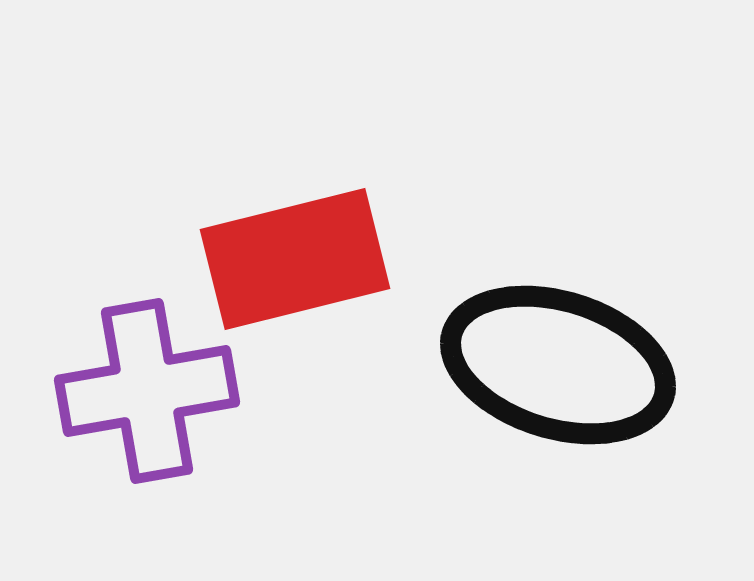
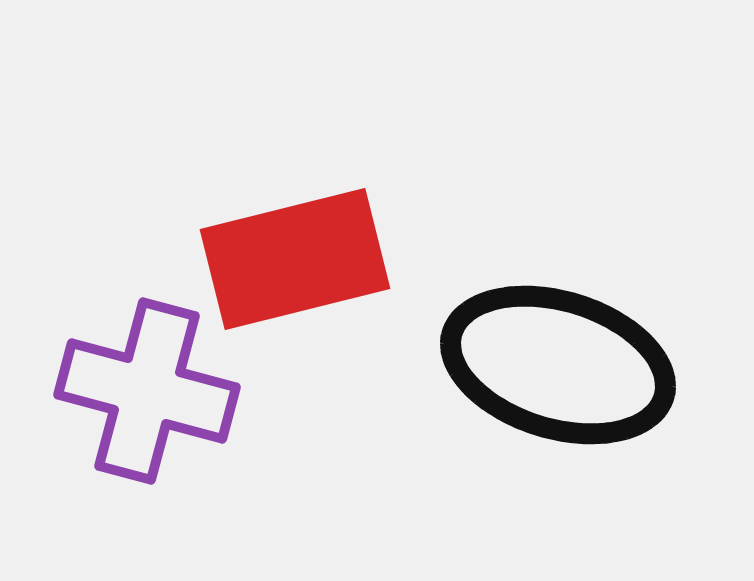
purple cross: rotated 25 degrees clockwise
